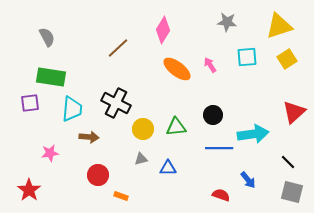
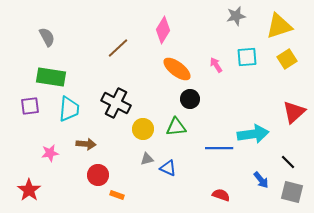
gray star: moved 9 px right, 6 px up; rotated 18 degrees counterclockwise
pink arrow: moved 6 px right
purple square: moved 3 px down
cyan trapezoid: moved 3 px left
black circle: moved 23 px left, 16 px up
brown arrow: moved 3 px left, 7 px down
gray triangle: moved 6 px right
blue triangle: rotated 24 degrees clockwise
blue arrow: moved 13 px right
orange rectangle: moved 4 px left, 1 px up
